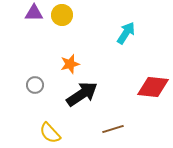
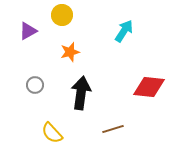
purple triangle: moved 6 px left, 18 px down; rotated 30 degrees counterclockwise
cyan arrow: moved 2 px left, 2 px up
orange star: moved 12 px up
red diamond: moved 4 px left
black arrow: moved 1 px left, 1 px up; rotated 48 degrees counterclockwise
yellow semicircle: moved 2 px right
